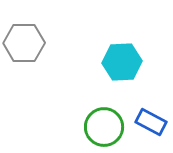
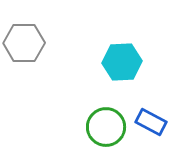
green circle: moved 2 px right
